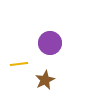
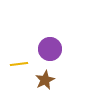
purple circle: moved 6 px down
